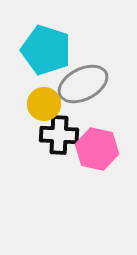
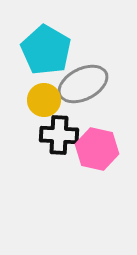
cyan pentagon: rotated 12 degrees clockwise
yellow circle: moved 4 px up
